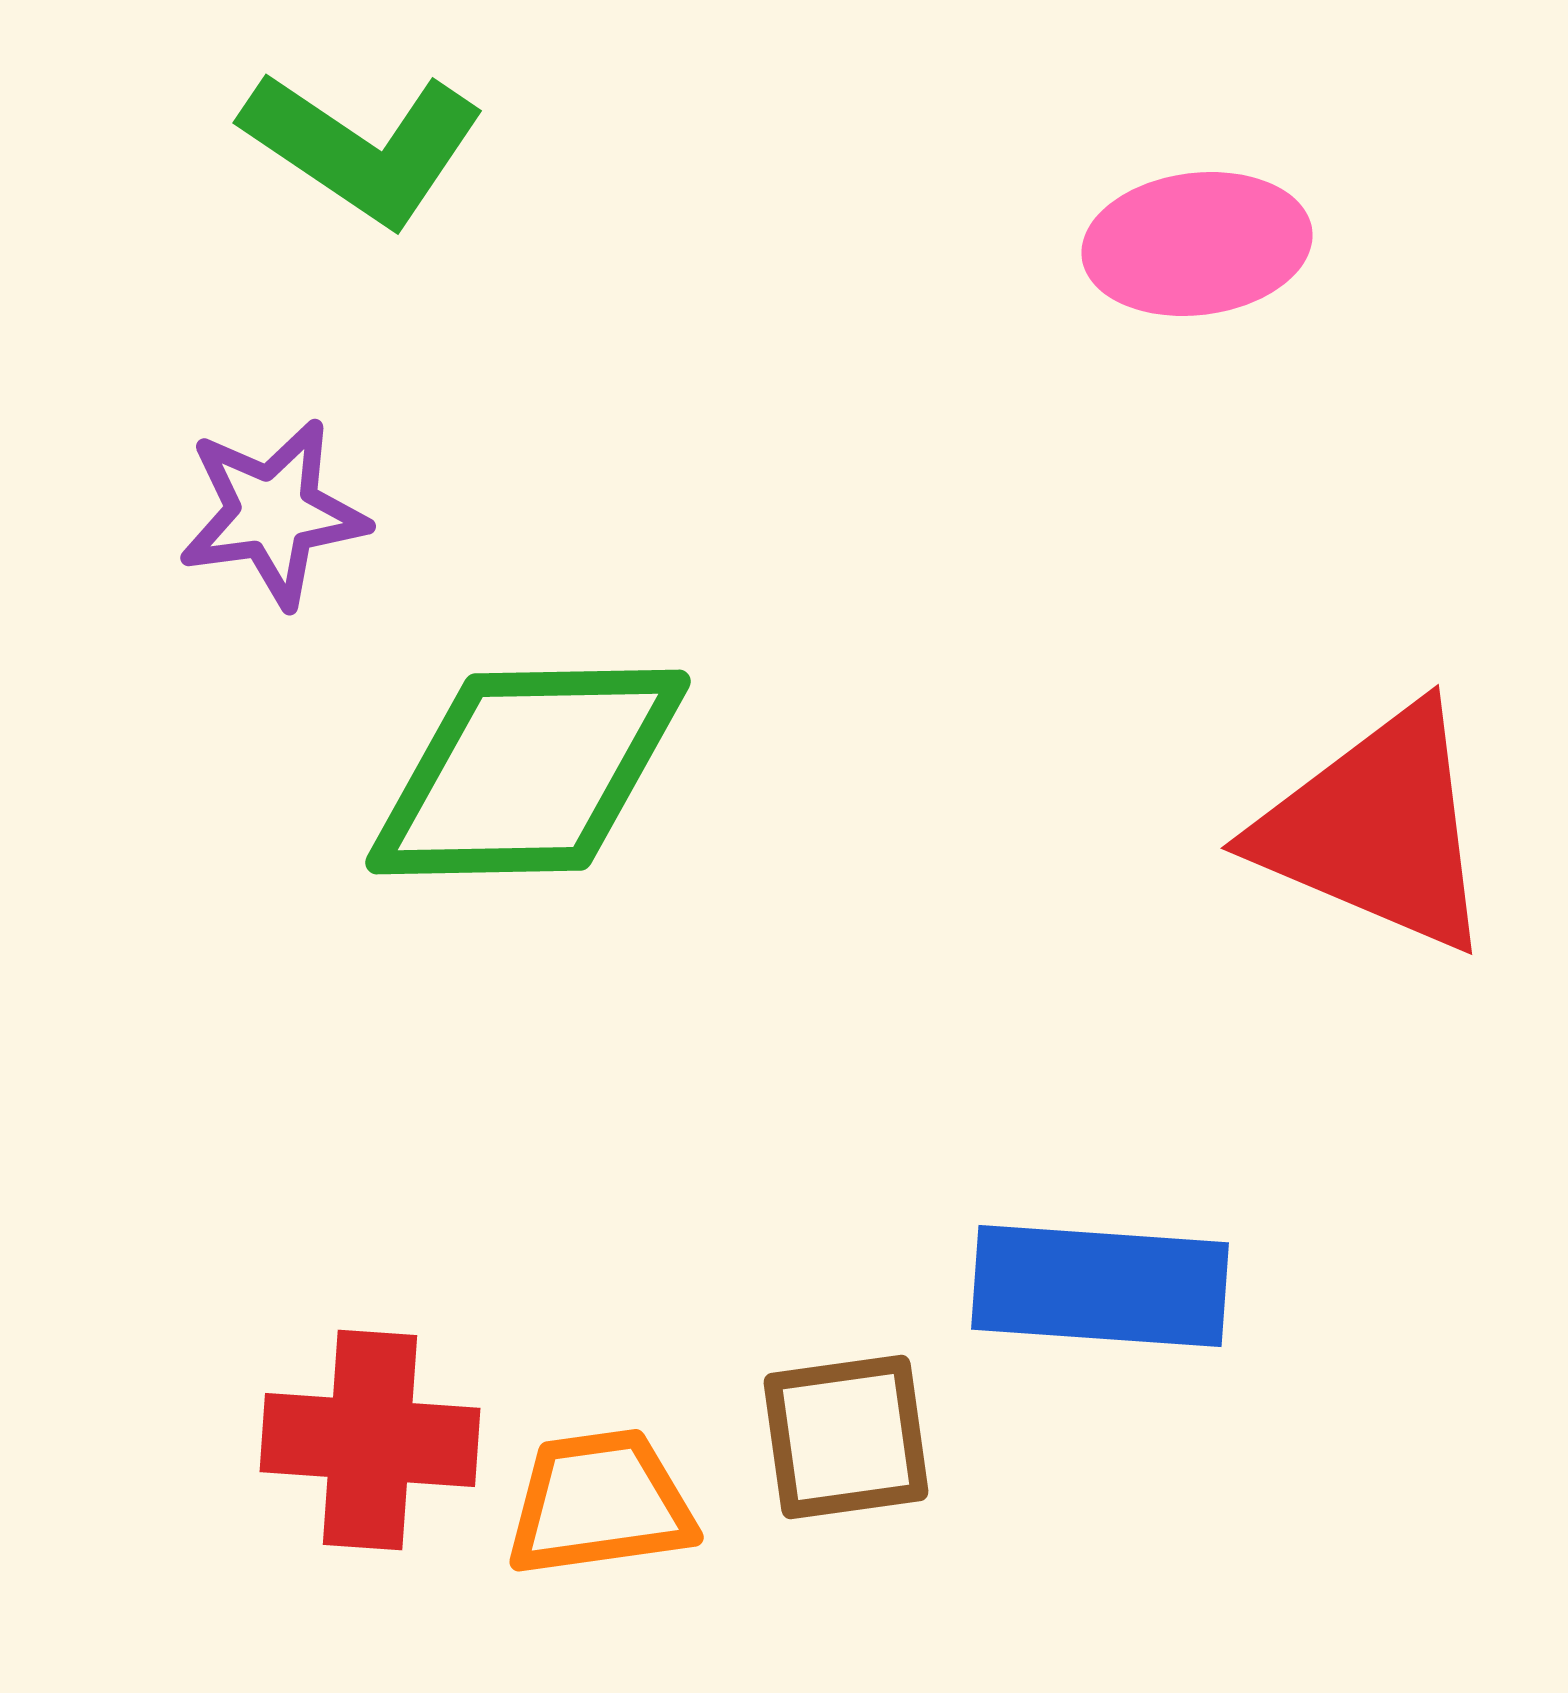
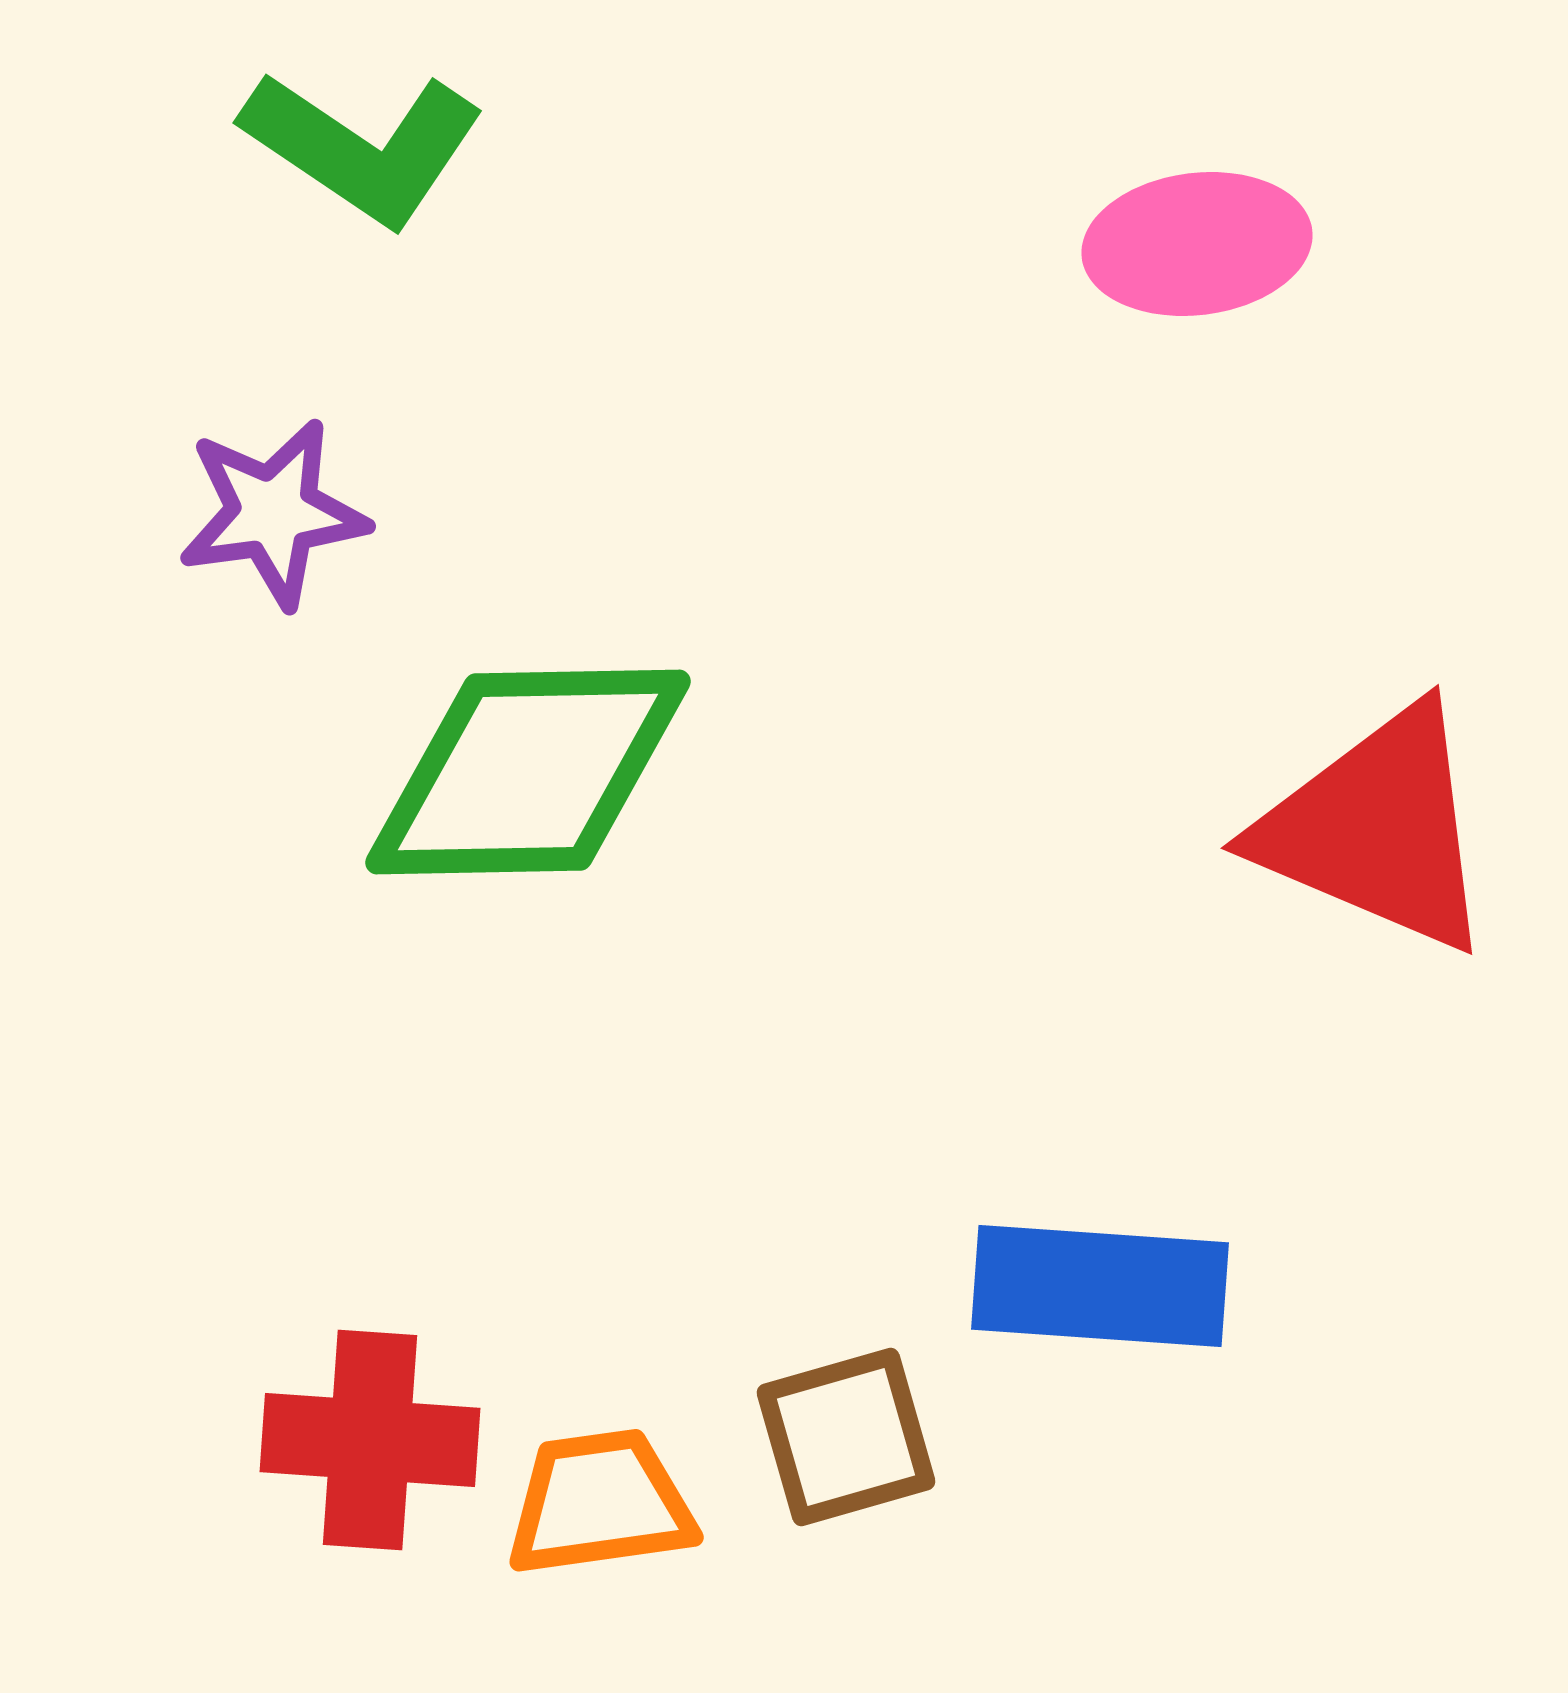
brown square: rotated 8 degrees counterclockwise
